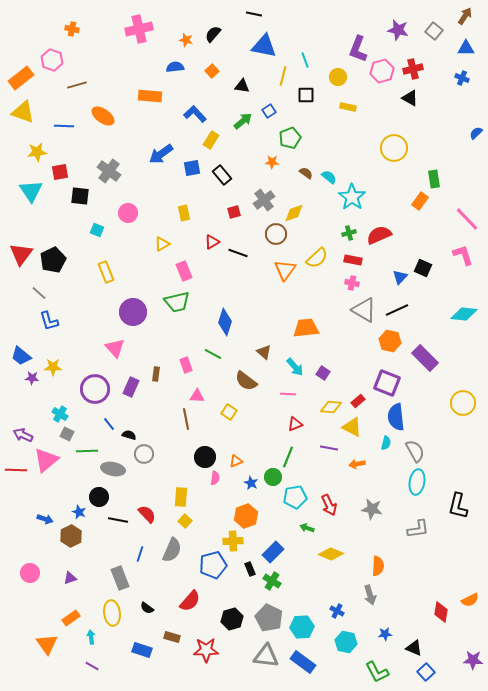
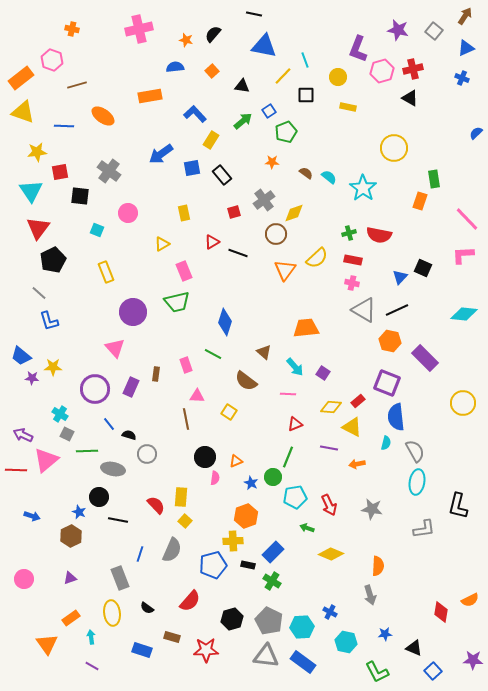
blue triangle at (466, 48): rotated 24 degrees counterclockwise
yellow line at (283, 76): rotated 30 degrees clockwise
orange rectangle at (150, 96): rotated 15 degrees counterclockwise
green pentagon at (290, 138): moved 4 px left, 6 px up
cyan star at (352, 197): moved 11 px right, 9 px up
orange rectangle at (420, 201): rotated 18 degrees counterclockwise
red semicircle at (379, 235): rotated 145 degrees counterclockwise
red triangle at (21, 254): moved 17 px right, 26 px up
pink L-shape at (463, 255): rotated 75 degrees counterclockwise
gray circle at (144, 454): moved 3 px right
red semicircle at (147, 514): moved 9 px right, 9 px up
blue arrow at (45, 519): moved 13 px left, 3 px up
gray L-shape at (418, 529): moved 6 px right
black rectangle at (250, 569): moved 2 px left, 4 px up; rotated 56 degrees counterclockwise
pink circle at (30, 573): moved 6 px left, 6 px down
blue cross at (337, 611): moved 7 px left, 1 px down
gray pentagon at (269, 618): moved 3 px down
blue square at (426, 672): moved 7 px right, 1 px up
